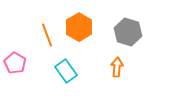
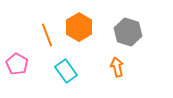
pink pentagon: moved 2 px right, 1 px down
orange arrow: rotated 18 degrees counterclockwise
